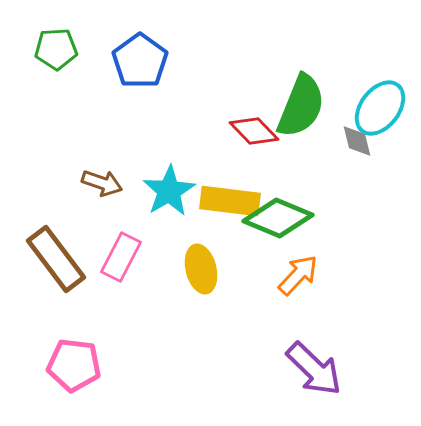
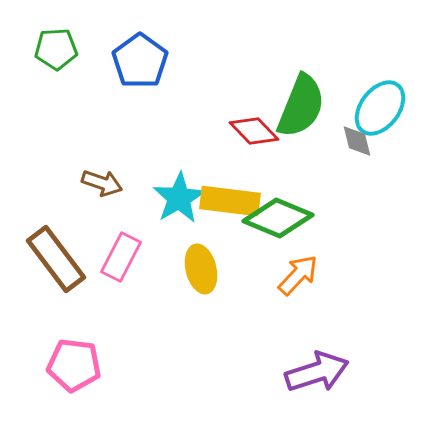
cyan star: moved 10 px right, 7 px down
purple arrow: moved 3 px right, 3 px down; rotated 62 degrees counterclockwise
